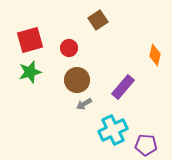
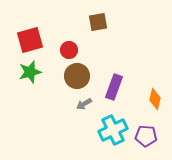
brown square: moved 2 px down; rotated 24 degrees clockwise
red circle: moved 2 px down
orange diamond: moved 44 px down
brown circle: moved 4 px up
purple rectangle: moved 9 px left; rotated 20 degrees counterclockwise
purple pentagon: moved 9 px up
